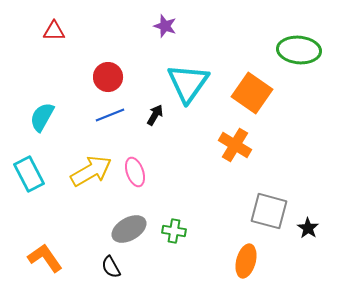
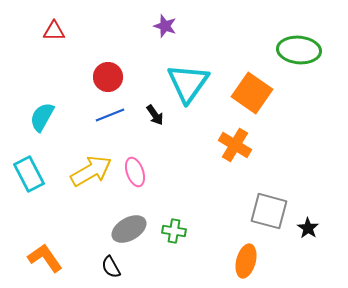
black arrow: rotated 115 degrees clockwise
